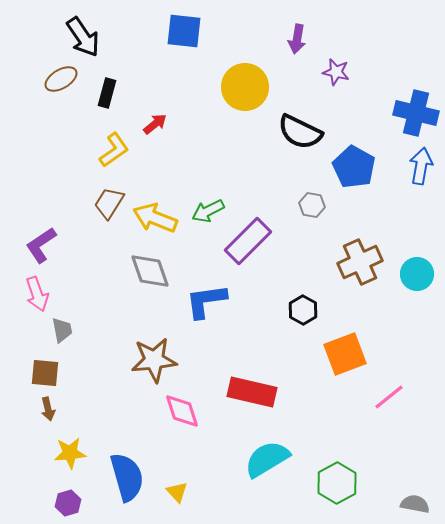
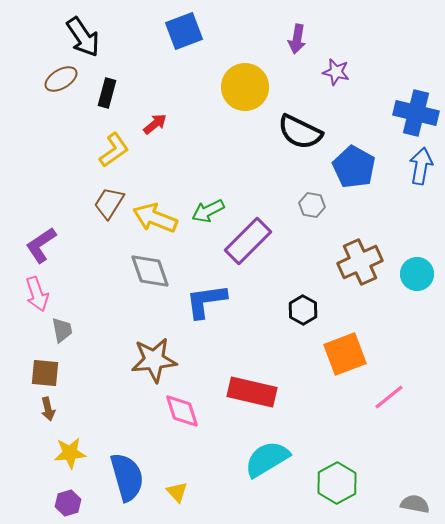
blue square: rotated 27 degrees counterclockwise
